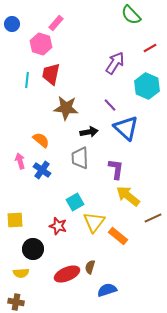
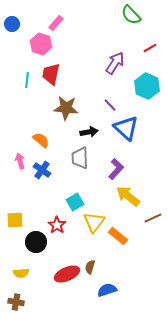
purple L-shape: rotated 35 degrees clockwise
red star: moved 1 px left, 1 px up; rotated 18 degrees clockwise
black circle: moved 3 px right, 7 px up
